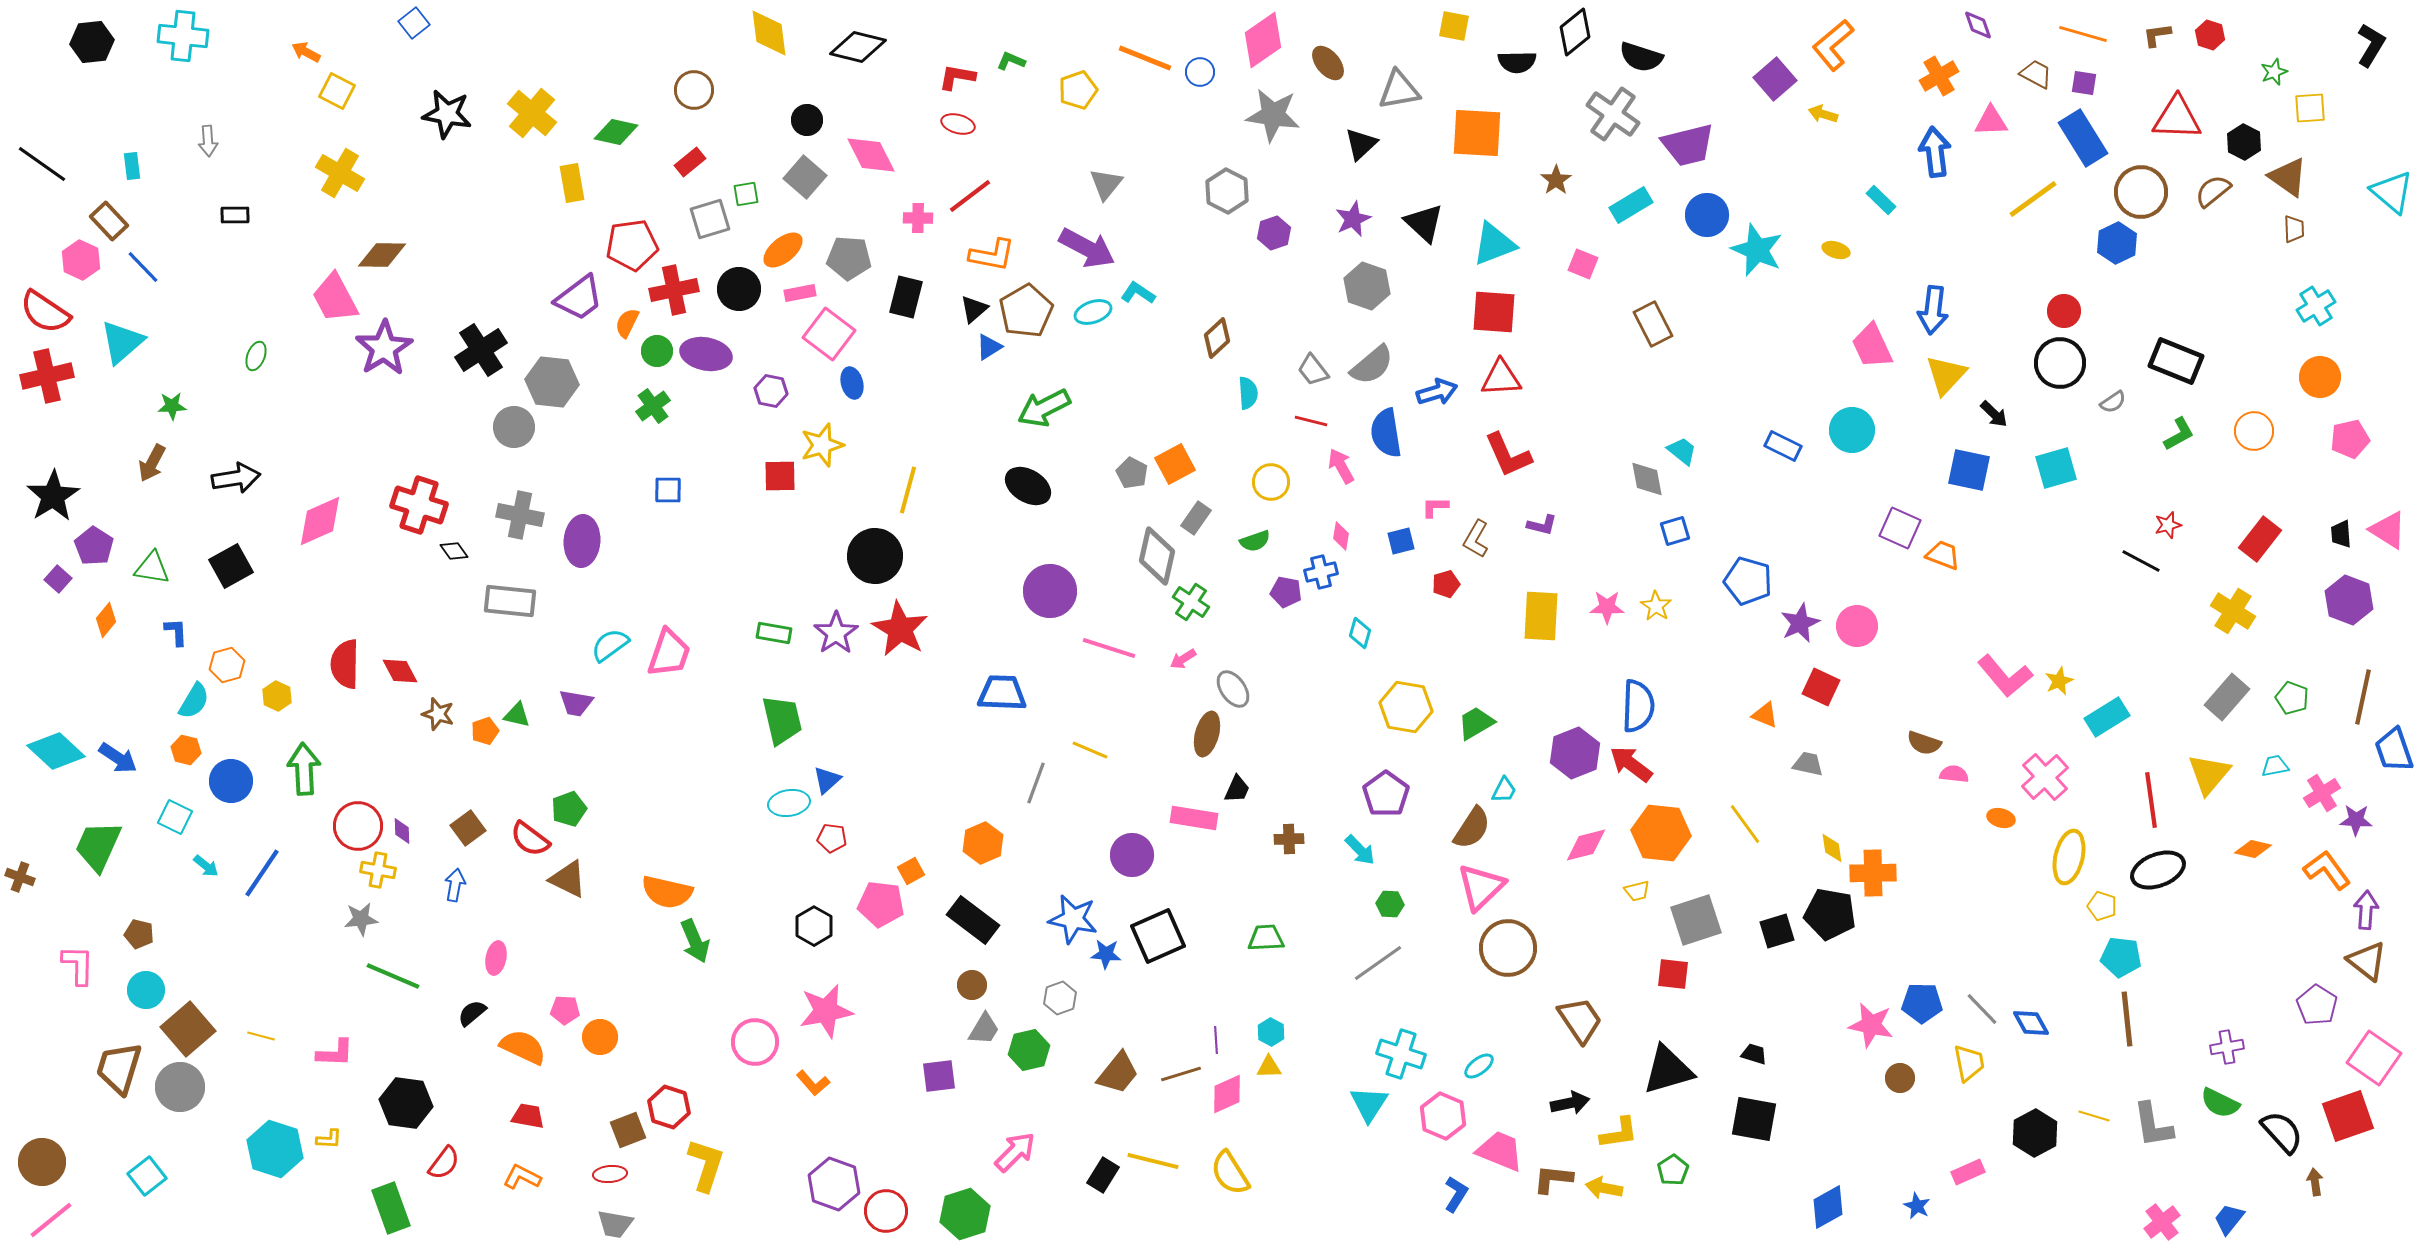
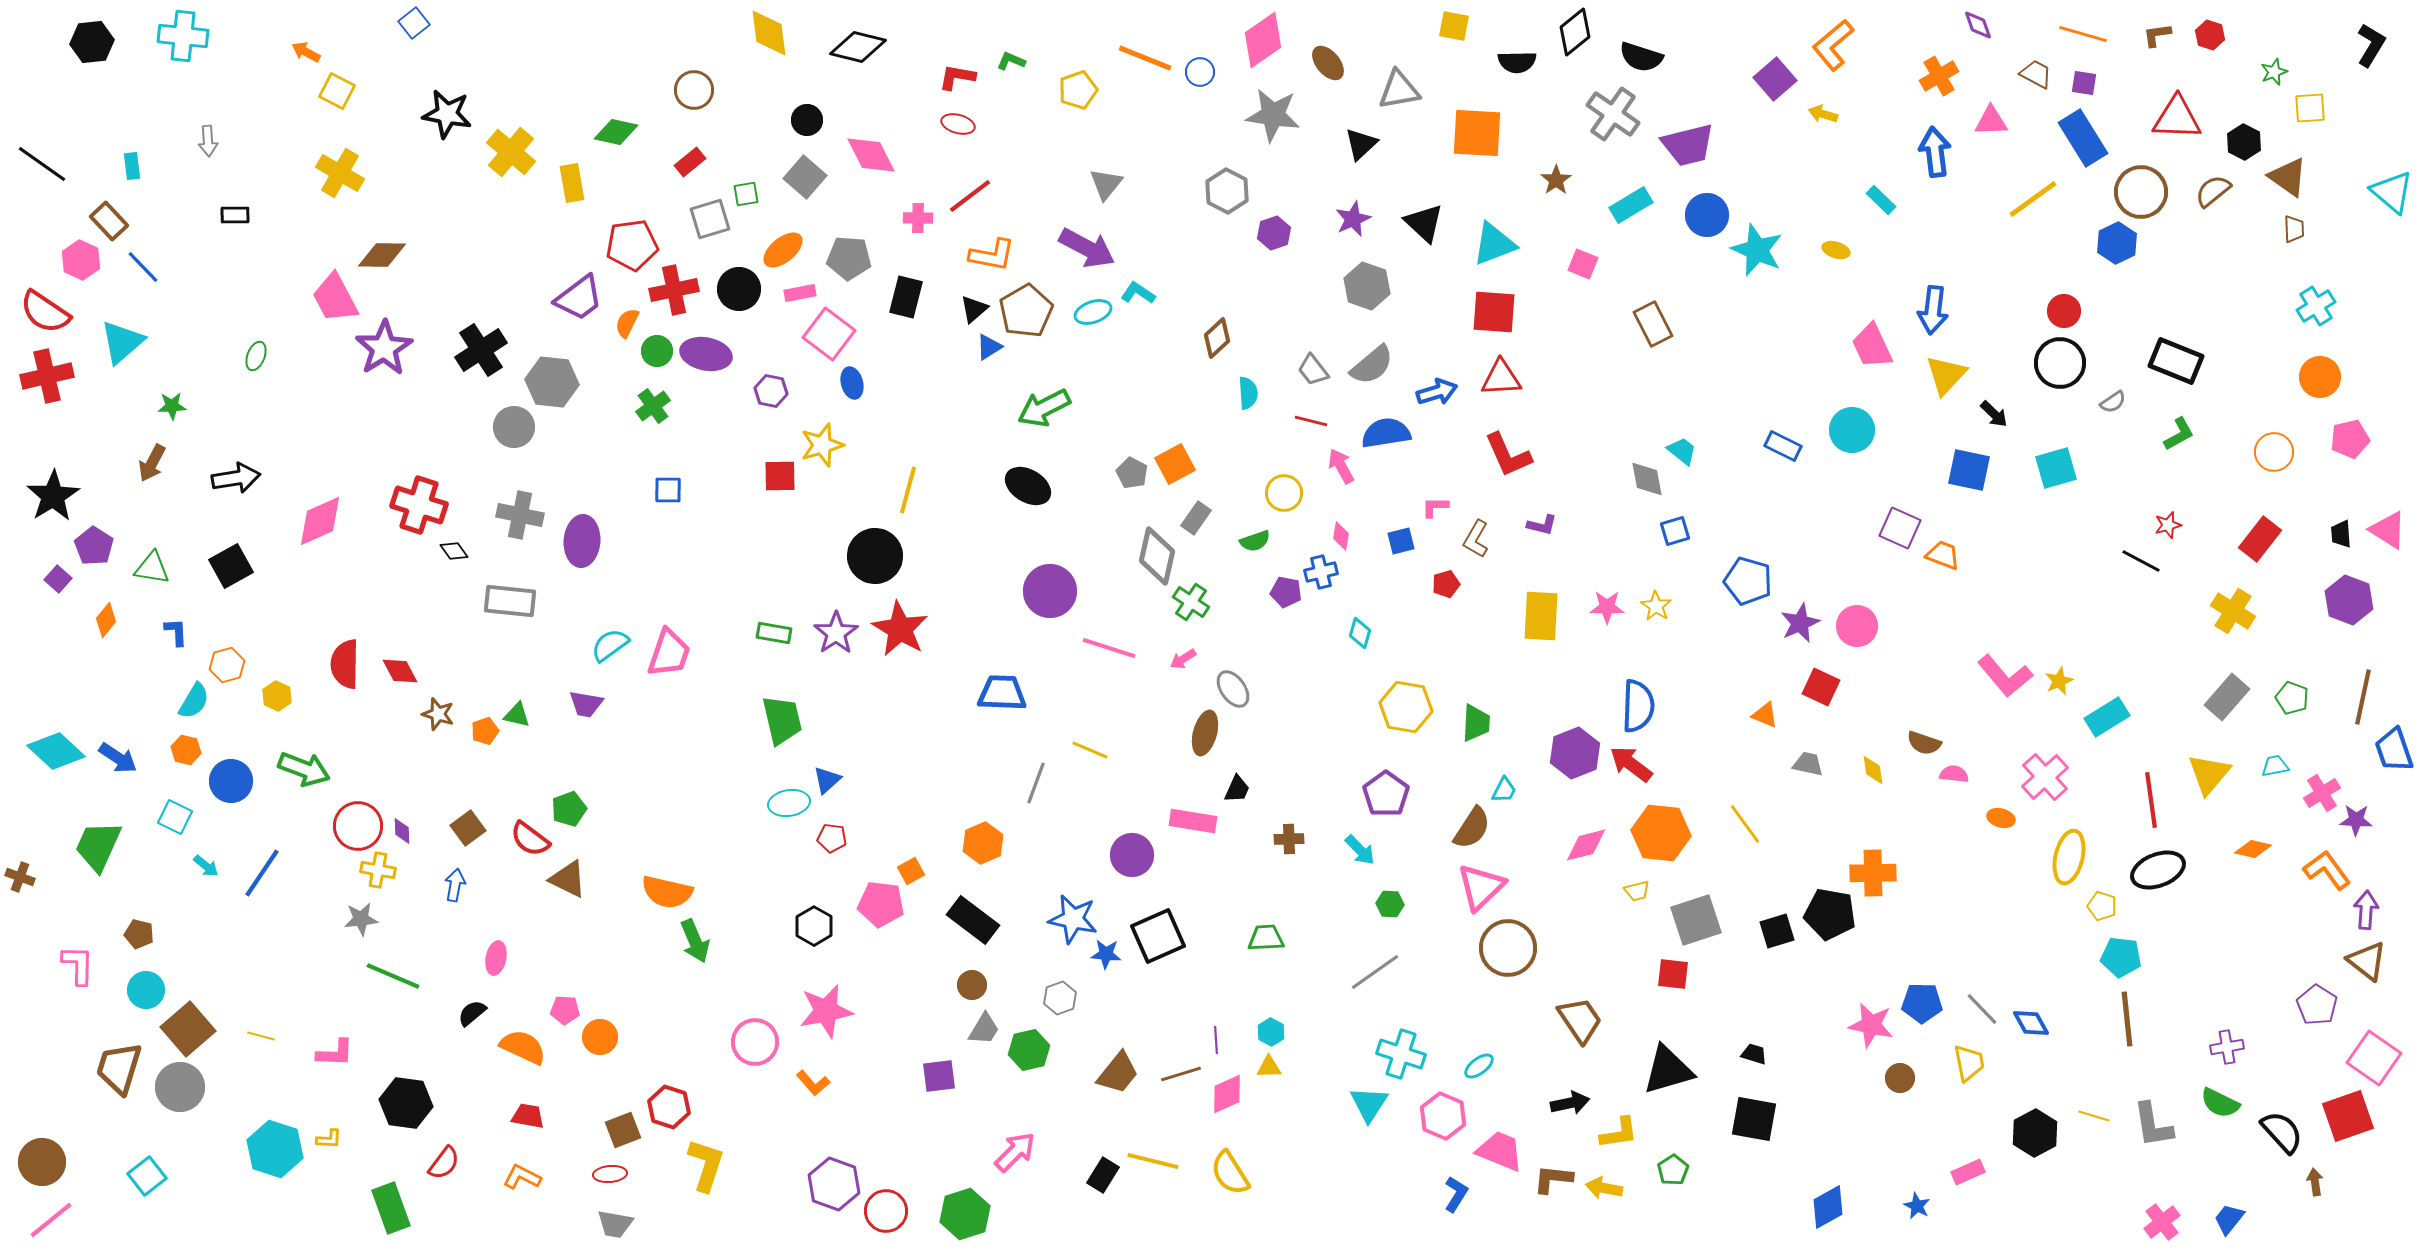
yellow cross at (532, 113): moved 21 px left, 39 px down
orange circle at (2254, 431): moved 20 px right, 21 px down
blue semicircle at (1386, 433): rotated 90 degrees clockwise
yellow circle at (1271, 482): moved 13 px right, 11 px down
purple trapezoid at (576, 703): moved 10 px right, 1 px down
green trapezoid at (1476, 723): rotated 123 degrees clockwise
brown ellipse at (1207, 734): moved 2 px left, 1 px up
green arrow at (304, 769): rotated 114 degrees clockwise
pink rectangle at (1194, 818): moved 1 px left, 3 px down
yellow diamond at (1832, 848): moved 41 px right, 78 px up
gray line at (1378, 963): moved 3 px left, 9 px down
brown square at (628, 1130): moved 5 px left
